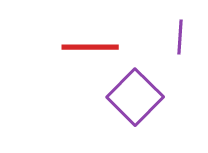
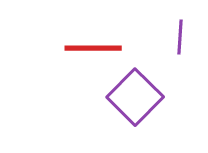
red line: moved 3 px right, 1 px down
